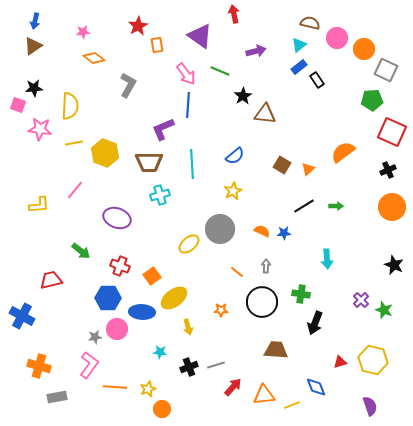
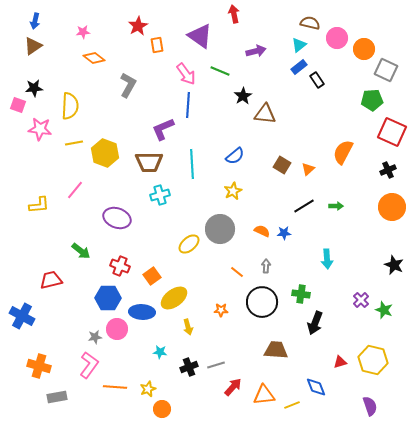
orange semicircle at (343, 152): rotated 25 degrees counterclockwise
